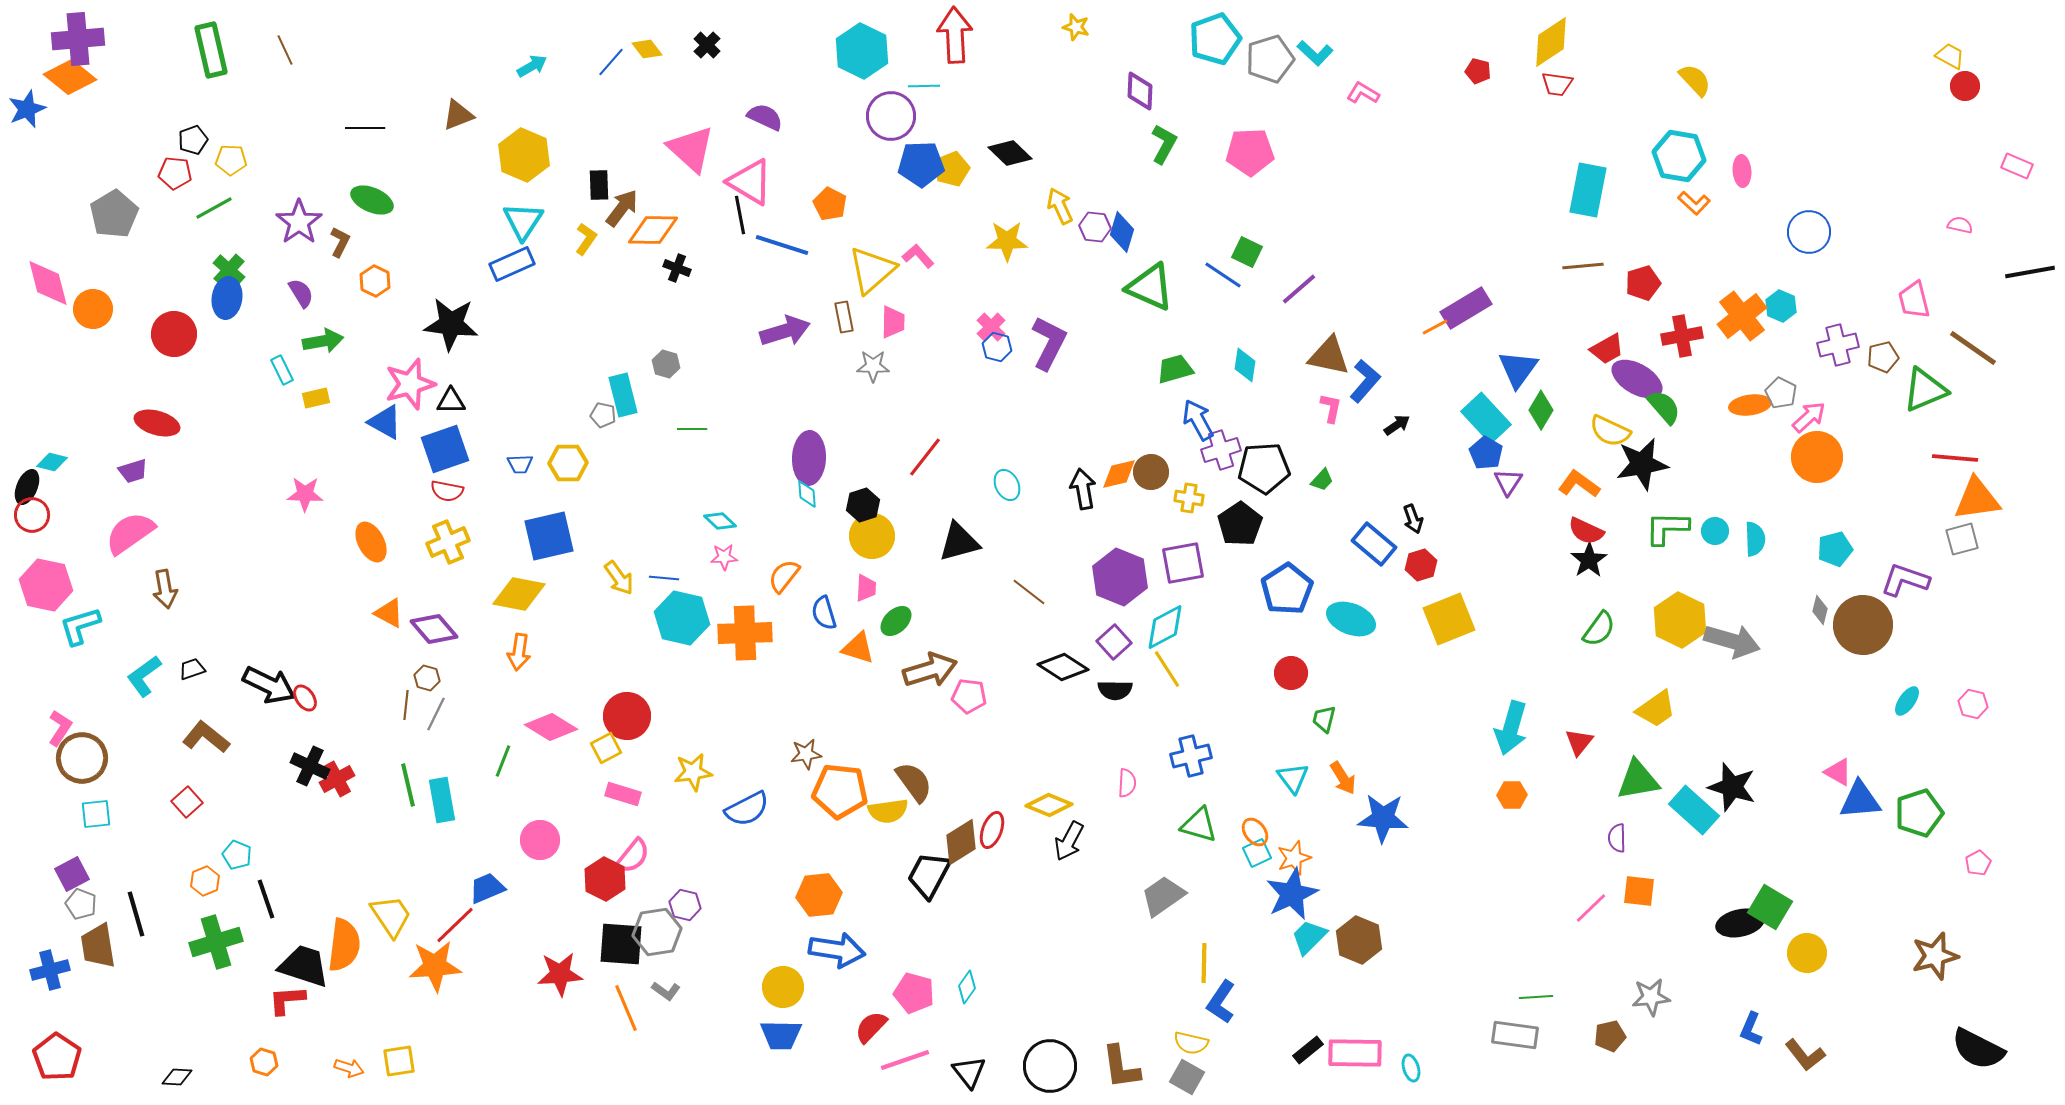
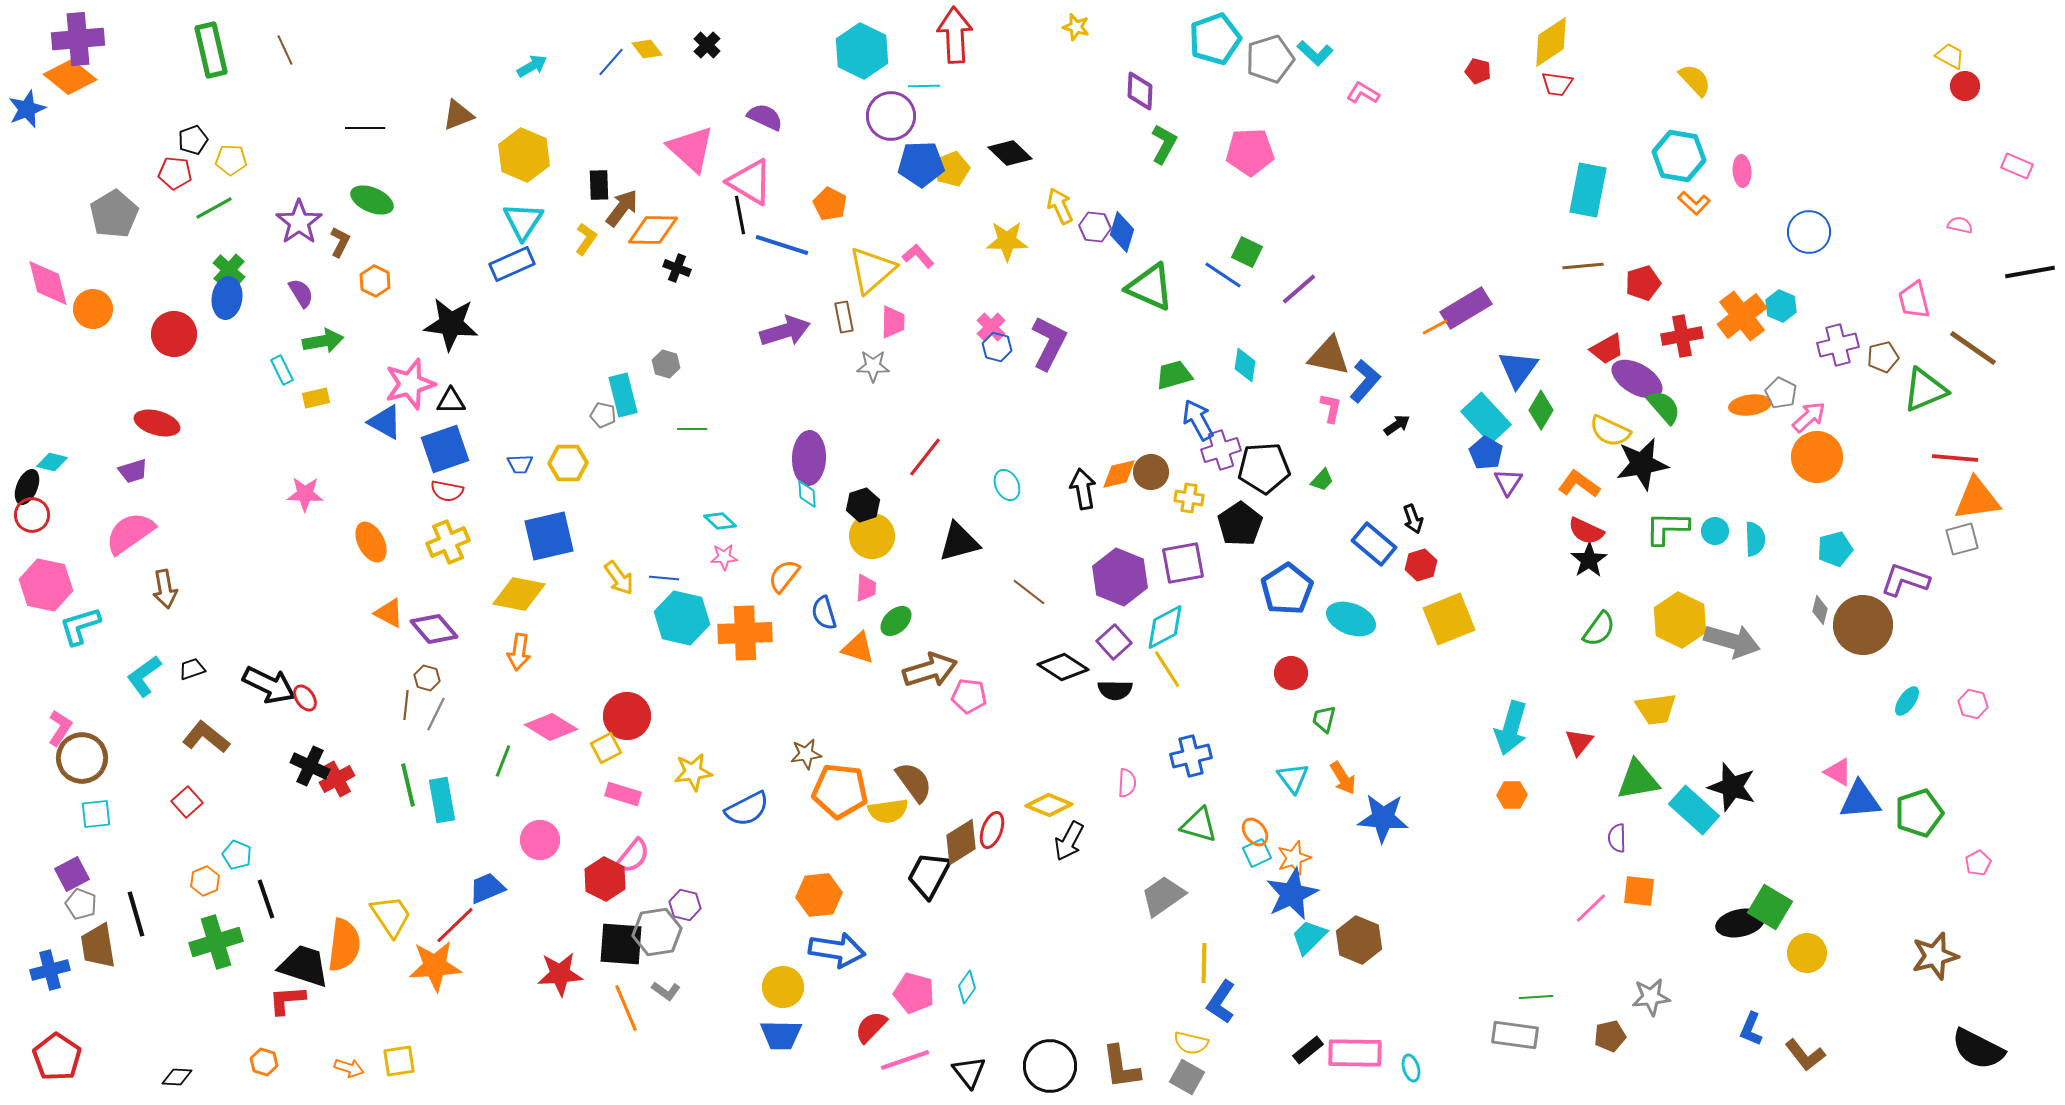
green trapezoid at (1175, 369): moved 1 px left, 6 px down
yellow trapezoid at (1656, 709): rotated 27 degrees clockwise
